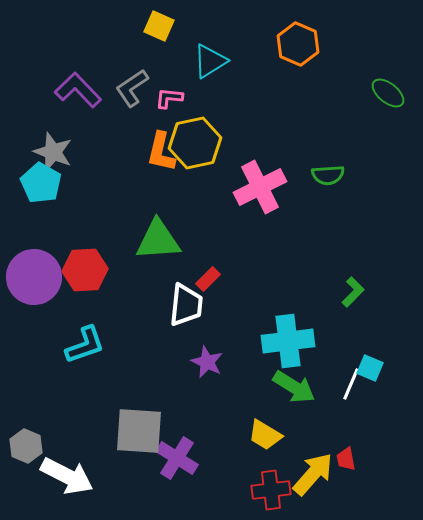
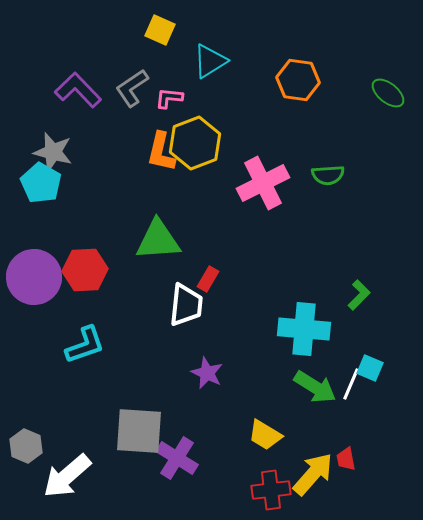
yellow square: moved 1 px right, 4 px down
orange hexagon: moved 36 px down; rotated 15 degrees counterclockwise
yellow hexagon: rotated 9 degrees counterclockwise
gray star: rotated 6 degrees counterclockwise
pink cross: moved 3 px right, 4 px up
red rectangle: rotated 15 degrees counterclockwise
green L-shape: moved 6 px right, 3 px down
cyan cross: moved 16 px right, 12 px up; rotated 12 degrees clockwise
purple star: moved 11 px down
green arrow: moved 21 px right
white arrow: rotated 112 degrees clockwise
